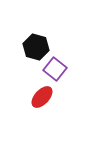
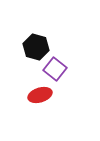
red ellipse: moved 2 px left, 2 px up; rotated 30 degrees clockwise
